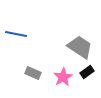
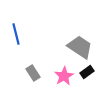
blue line: rotated 65 degrees clockwise
gray rectangle: rotated 35 degrees clockwise
pink star: moved 1 px right, 1 px up
